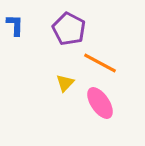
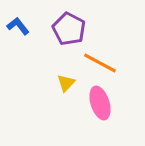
blue L-shape: moved 3 px right, 1 px down; rotated 40 degrees counterclockwise
yellow triangle: moved 1 px right
pink ellipse: rotated 16 degrees clockwise
